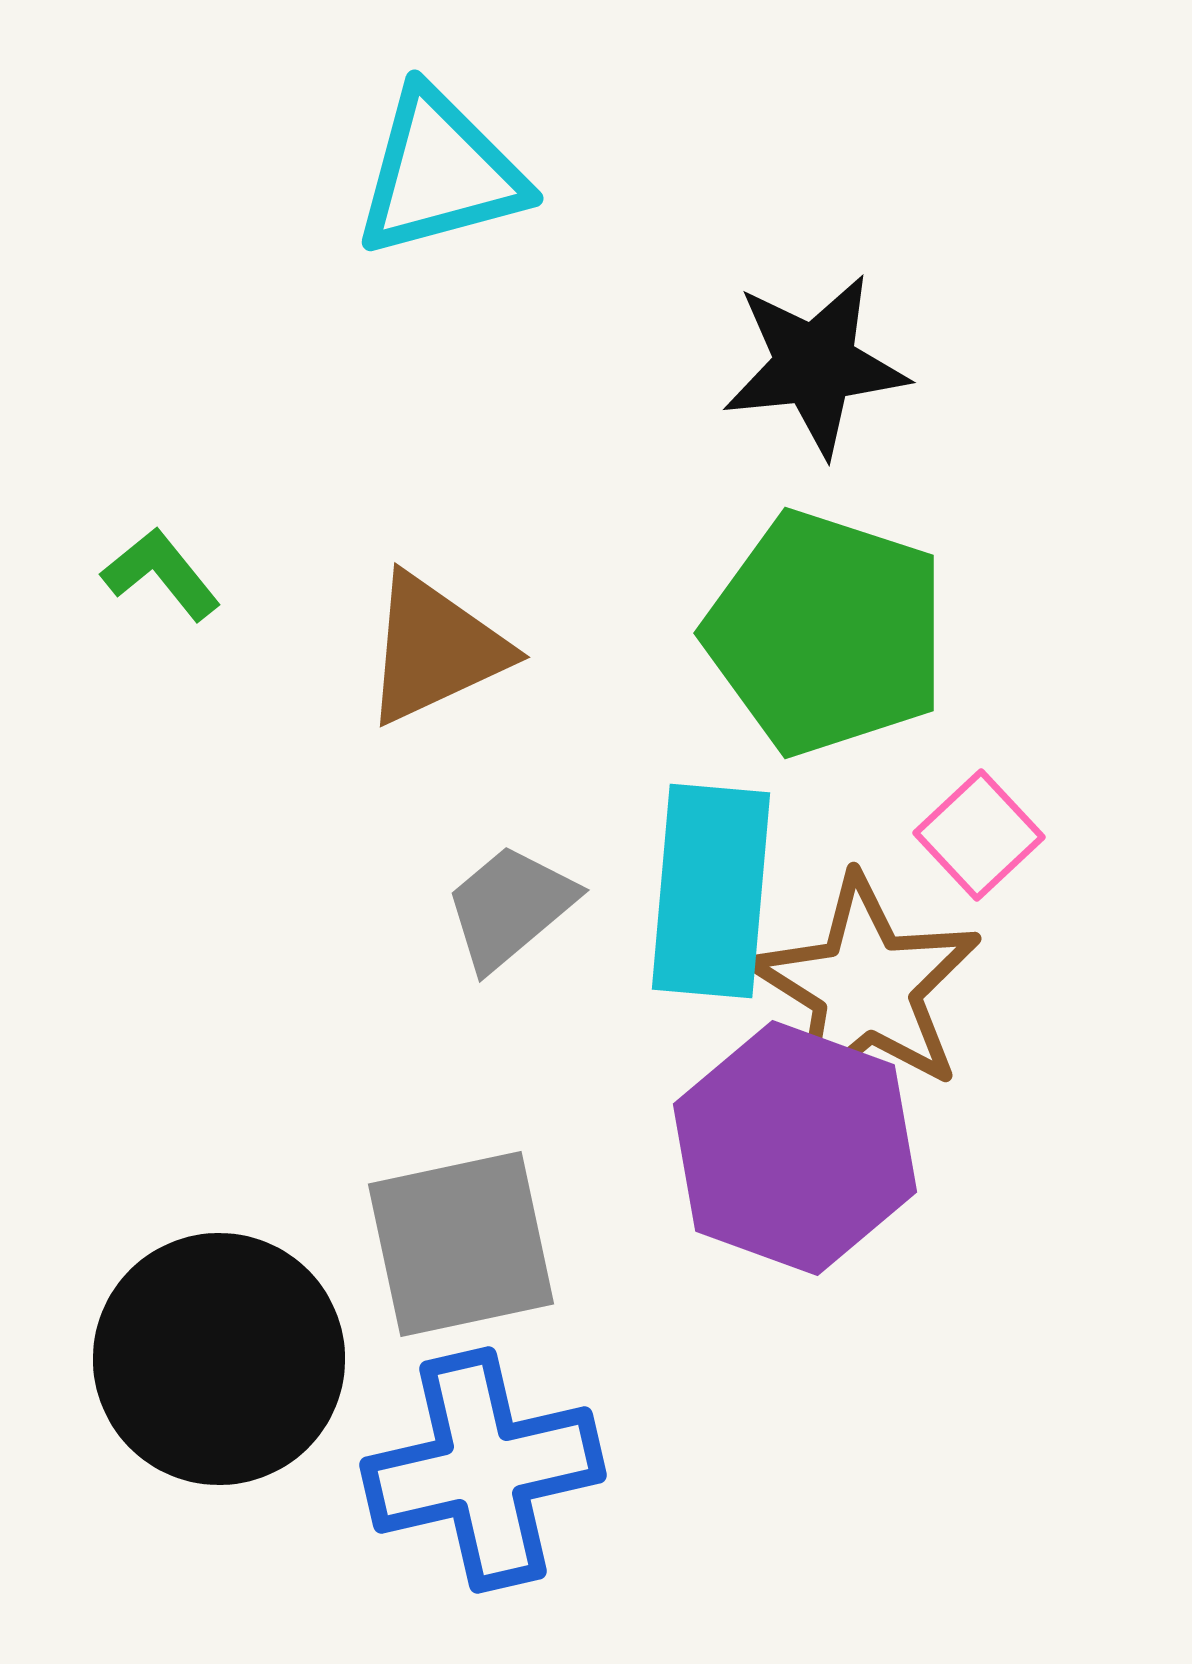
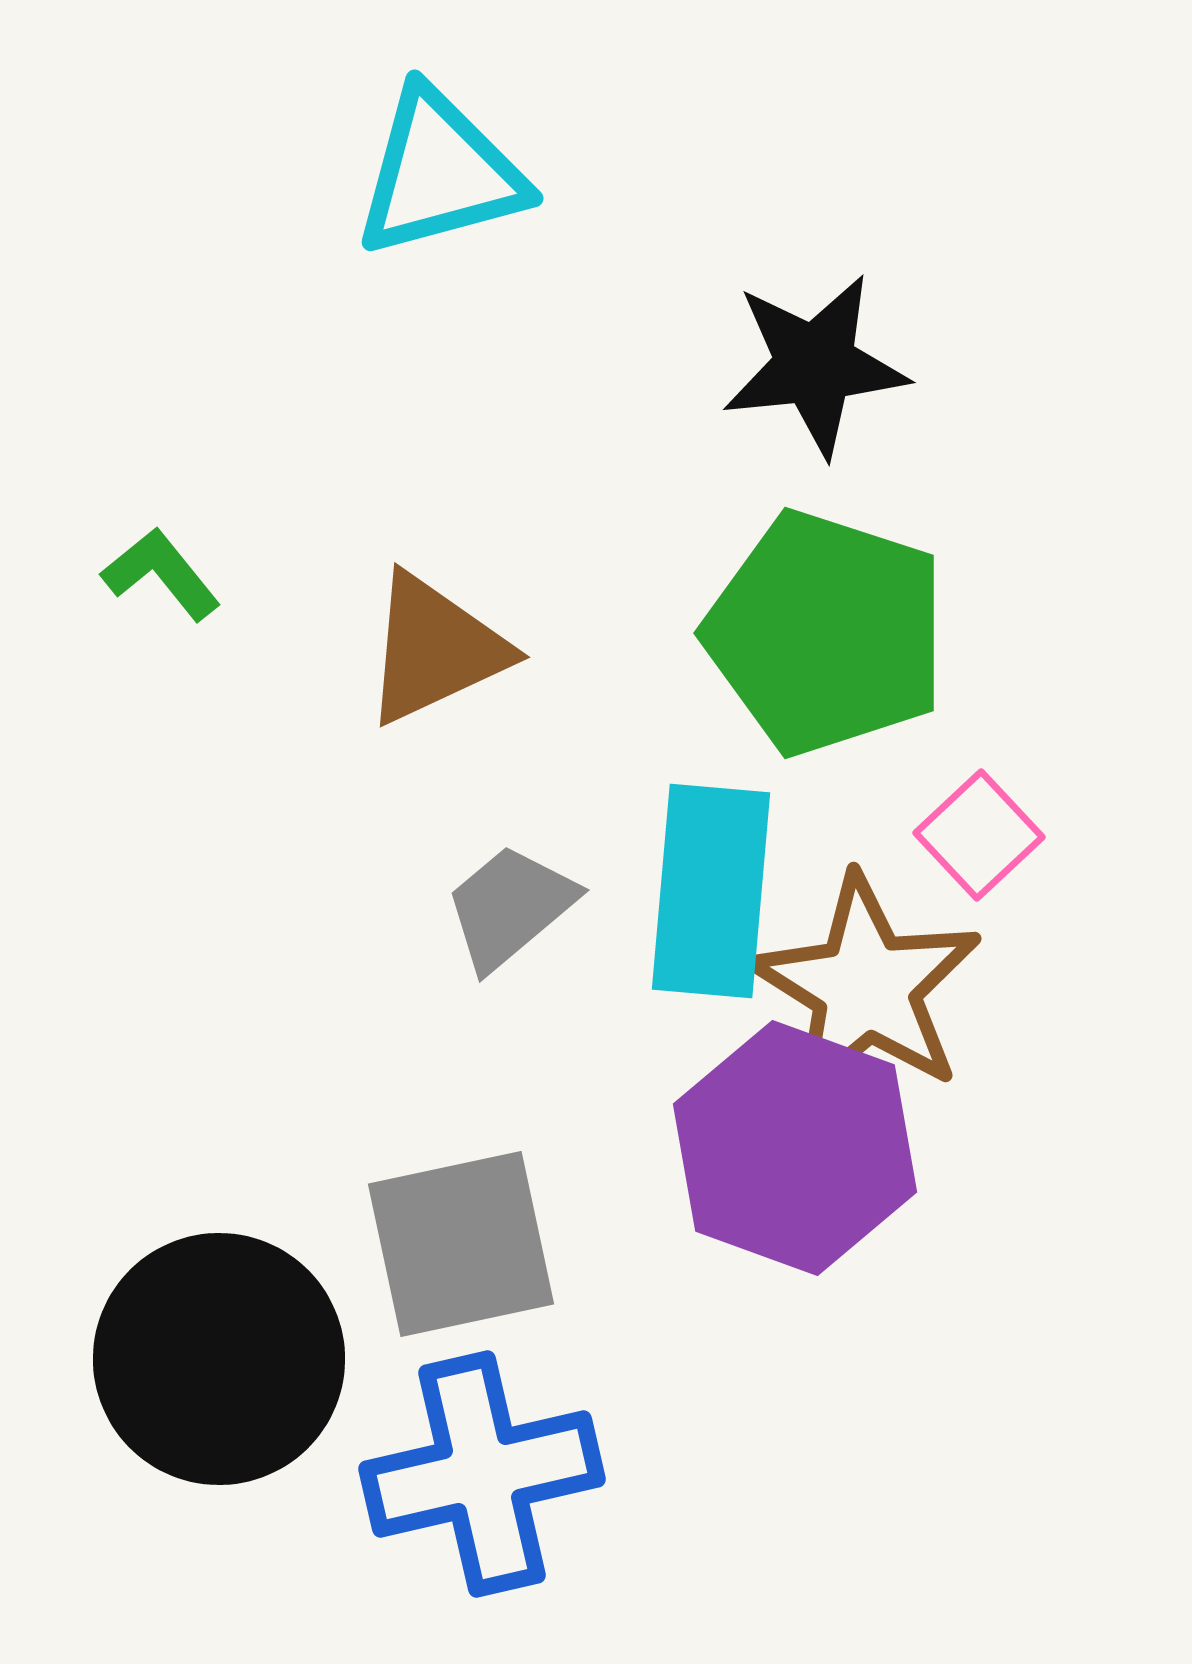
blue cross: moved 1 px left, 4 px down
